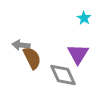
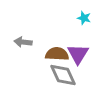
cyan star: rotated 16 degrees counterclockwise
gray arrow: moved 2 px right, 3 px up
brown semicircle: moved 25 px right, 4 px up; rotated 60 degrees counterclockwise
